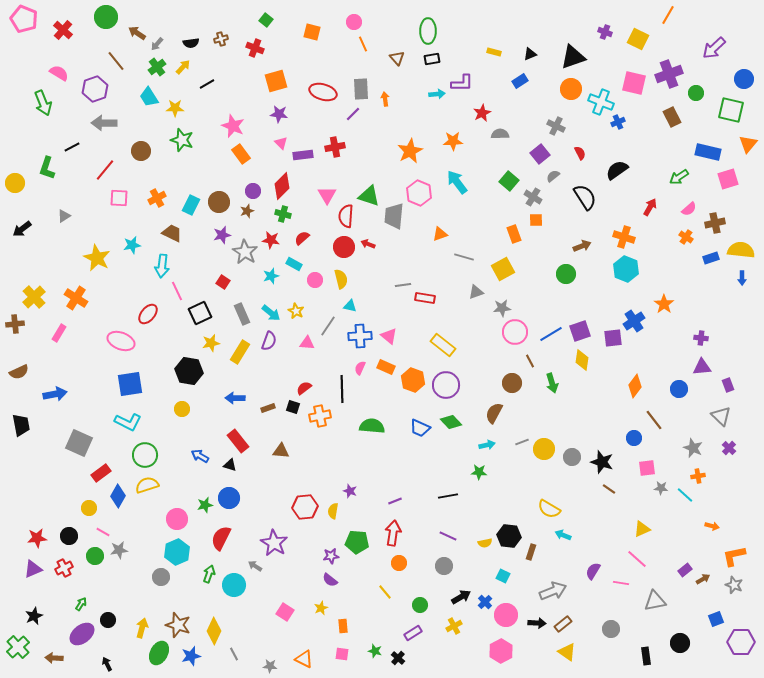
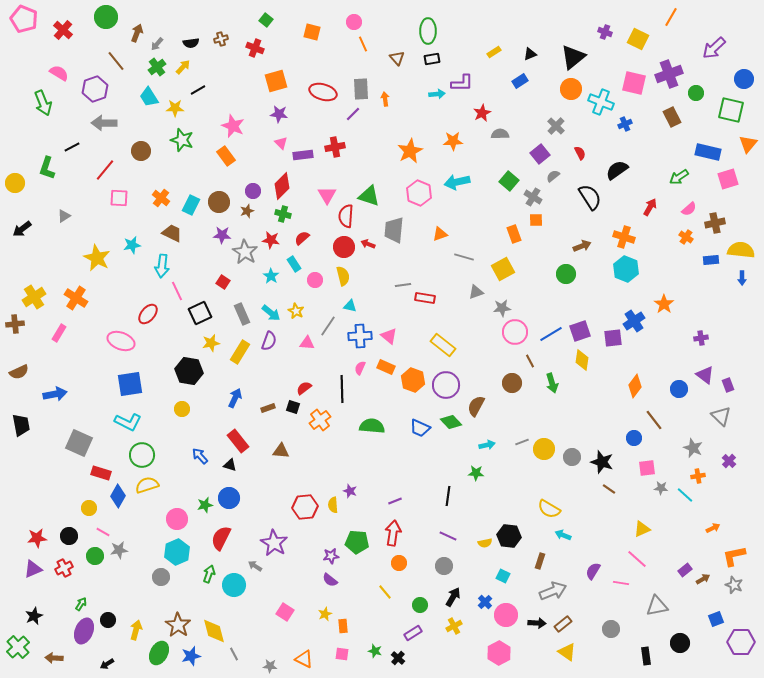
orange line at (668, 15): moved 3 px right, 2 px down
brown arrow at (137, 33): rotated 78 degrees clockwise
yellow rectangle at (494, 52): rotated 48 degrees counterclockwise
black triangle at (573, 57): rotated 20 degrees counterclockwise
black line at (207, 84): moved 9 px left, 6 px down
blue cross at (618, 122): moved 7 px right, 2 px down
gray cross at (556, 126): rotated 18 degrees clockwise
orange rectangle at (241, 154): moved 15 px left, 2 px down
cyan arrow at (457, 182): rotated 65 degrees counterclockwise
black semicircle at (585, 197): moved 5 px right
orange cross at (157, 198): moved 4 px right; rotated 24 degrees counterclockwise
gray trapezoid at (394, 216): moved 14 px down
purple star at (222, 235): rotated 18 degrees clockwise
blue rectangle at (711, 258): moved 2 px down; rotated 14 degrees clockwise
cyan rectangle at (294, 264): rotated 28 degrees clockwise
cyan star at (271, 276): rotated 21 degrees counterclockwise
yellow semicircle at (341, 279): moved 2 px right, 3 px up
yellow cross at (34, 297): rotated 10 degrees clockwise
purple cross at (701, 338): rotated 16 degrees counterclockwise
purple triangle at (702, 367): moved 3 px right, 8 px down; rotated 42 degrees clockwise
blue arrow at (235, 398): rotated 114 degrees clockwise
brown semicircle at (494, 413): moved 18 px left, 7 px up
orange cross at (320, 416): moved 4 px down; rotated 25 degrees counterclockwise
purple cross at (729, 448): moved 13 px down
green circle at (145, 455): moved 3 px left
blue arrow at (200, 456): rotated 18 degrees clockwise
green star at (479, 472): moved 3 px left, 1 px down
red rectangle at (101, 473): rotated 54 degrees clockwise
black line at (448, 496): rotated 72 degrees counterclockwise
yellow semicircle at (333, 511): moved 6 px up; rotated 14 degrees counterclockwise
orange arrow at (712, 526): moved 1 px right, 2 px down; rotated 40 degrees counterclockwise
brown rectangle at (531, 552): moved 9 px right, 9 px down
black arrow at (461, 597): moved 8 px left; rotated 30 degrees counterclockwise
gray triangle at (655, 601): moved 2 px right, 5 px down
yellow star at (321, 608): moved 4 px right, 6 px down
brown star at (178, 625): rotated 15 degrees clockwise
yellow arrow at (142, 628): moved 6 px left, 2 px down
yellow diamond at (214, 631): rotated 40 degrees counterclockwise
purple ellipse at (82, 634): moved 2 px right, 3 px up; rotated 30 degrees counterclockwise
pink hexagon at (501, 651): moved 2 px left, 2 px down
black arrow at (107, 664): rotated 96 degrees counterclockwise
